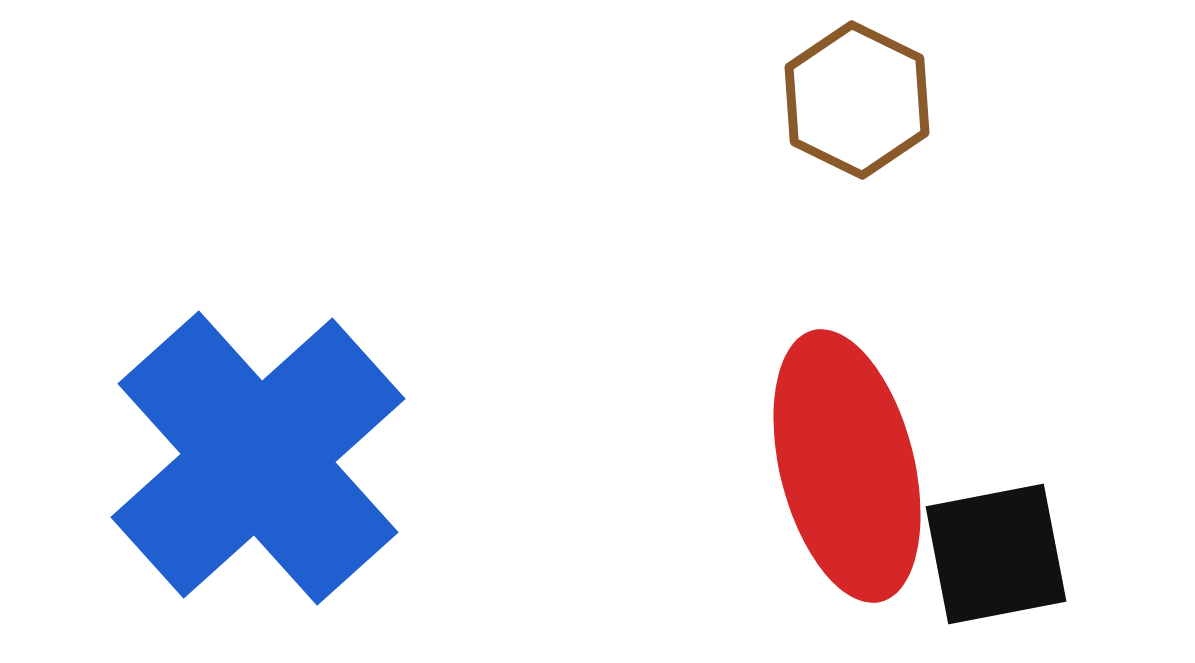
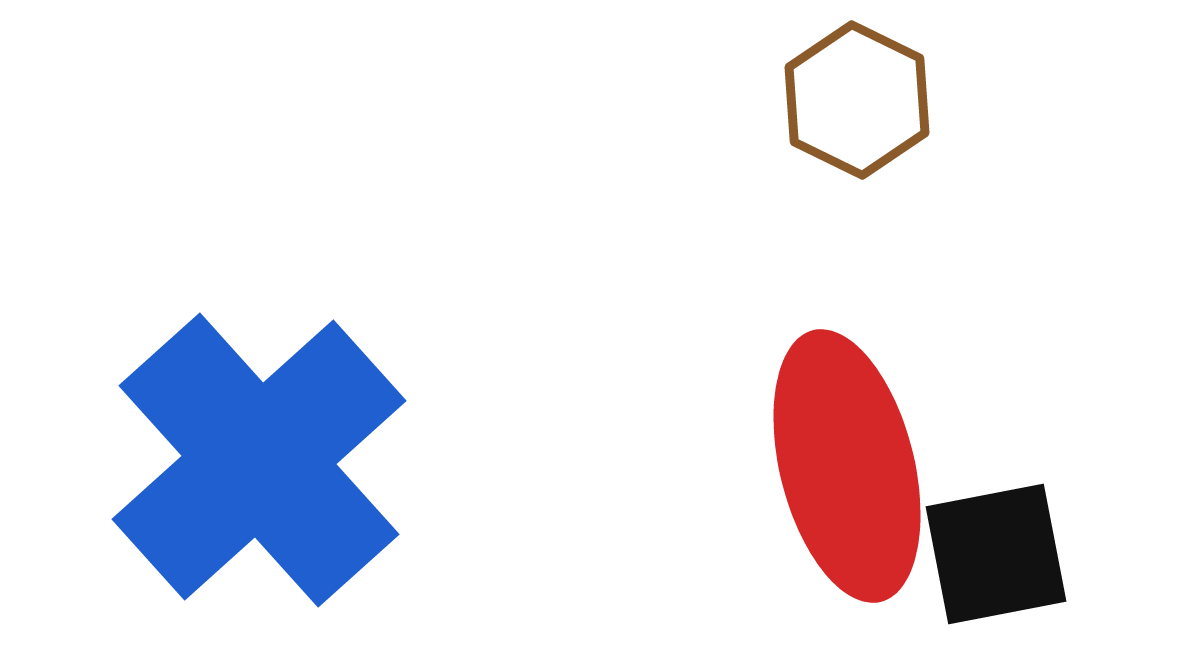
blue cross: moved 1 px right, 2 px down
